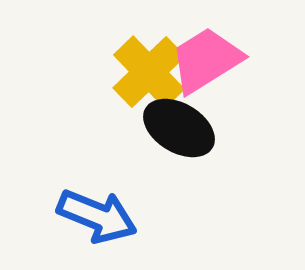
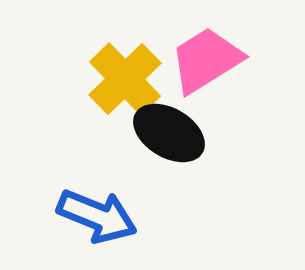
yellow cross: moved 24 px left, 7 px down
black ellipse: moved 10 px left, 5 px down
